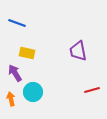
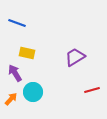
purple trapezoid: moved 3 px left, 6 px down; rotated 70 degrees clockwise
orange arrow: rotated 56 degrees clockwise
